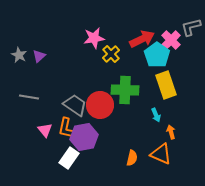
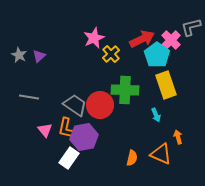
pink star: rotated 15 degrees counterclockwise
orange arrow: moved 7 px right, 5 px down
